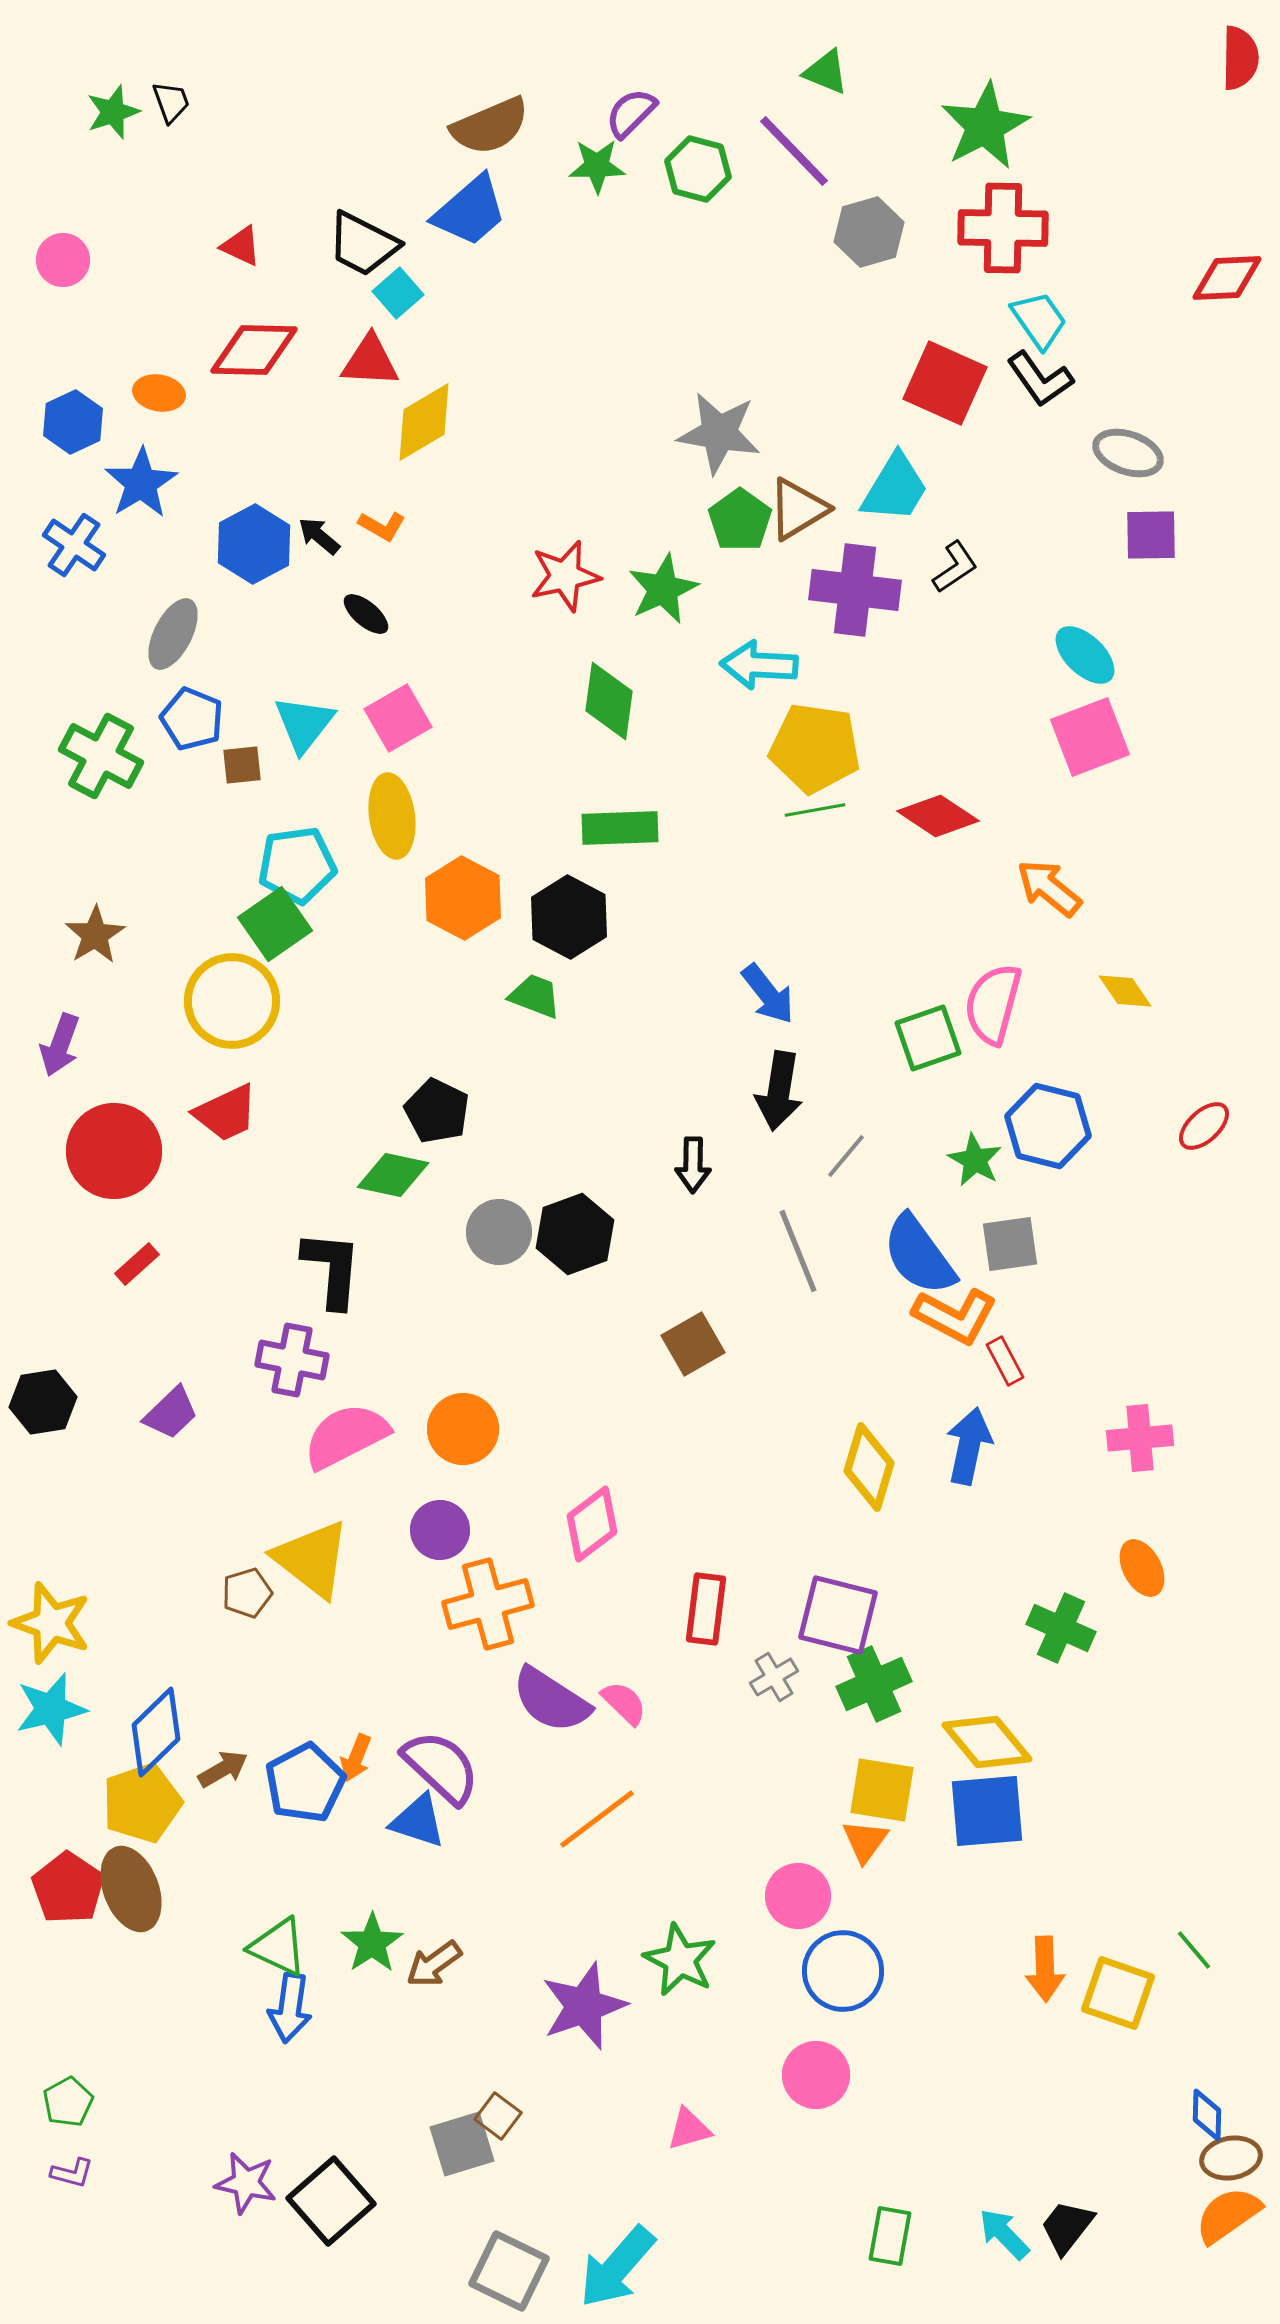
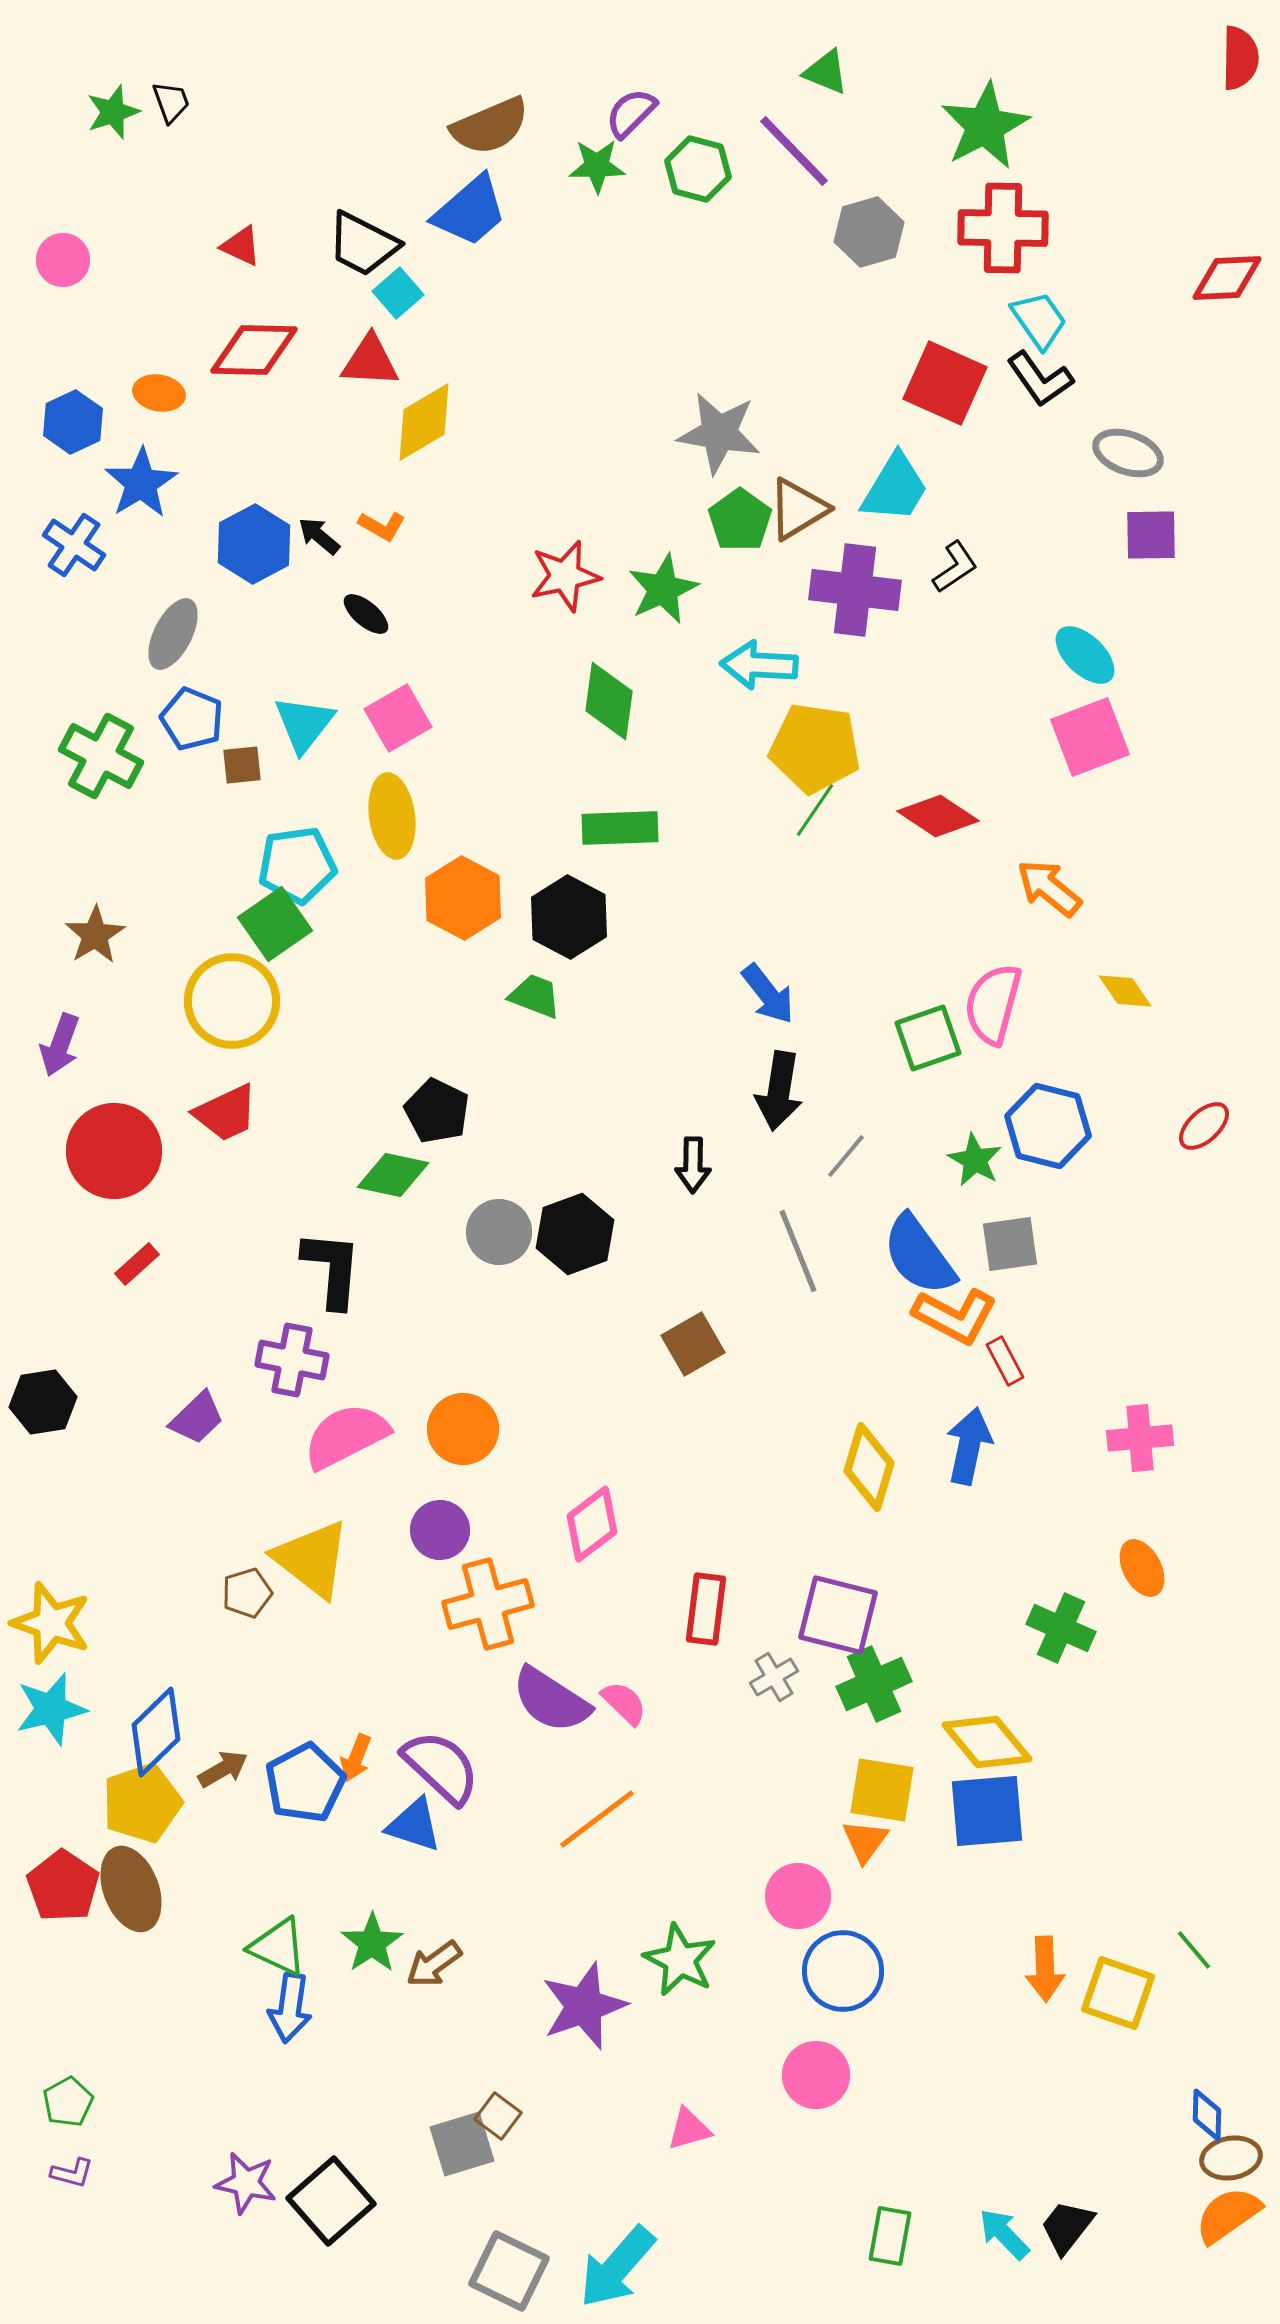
green line at (815, 810): rotated 46 degrees counterclockwise
purple trapezoid at (171, 1413): moved 26 px right, 5 px down
blue triangle at (418, 1821): moved 4 px left, 4 px down
red pentagon at (68, 1888): moved 5 px left, 2 px up
